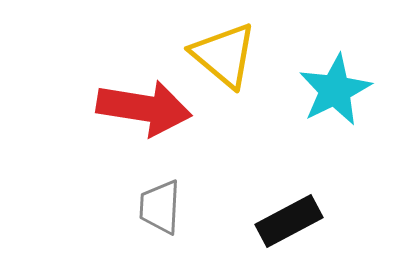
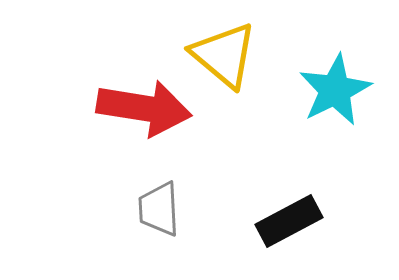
gray trapezoid: moved 1 px left, 2 px down; rotated 6 degrees counterclockwise
